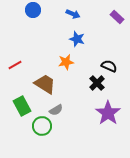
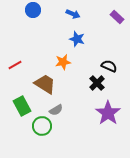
orange star: moved 3 px left
